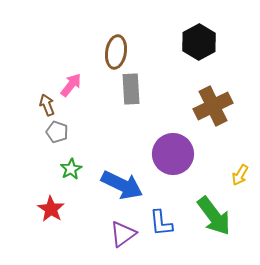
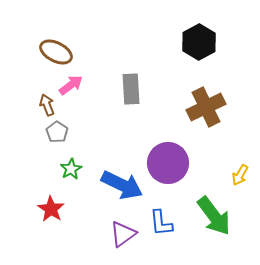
brown ellipse: moved 60 px left; rotated 72 degrees counterclockwise
pink arrow: rotated 15 degrees clockwise
brown cross: moved 7 px left, 1 px down
gray pentagon: rotated 15 degrees clockwise
purple circle: moved 5 px left, 9 px down
